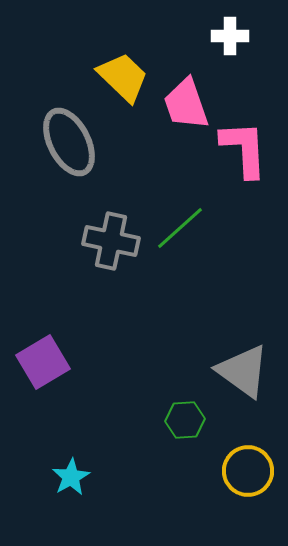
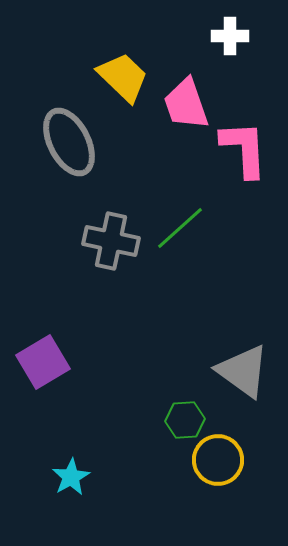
yellow circle: moved 30 px left, 11 px up
